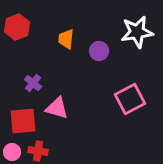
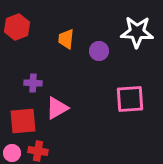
white star: rotated 12 degrees clockwise
purple cross: rotated 36 degrees counterclockwise
pink square: rotated 24 degrees clockwise
pink triangle: rotated 45 degrees counterclockwise
pink circle: moved 1 px down
